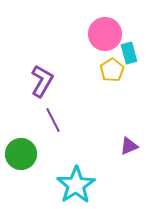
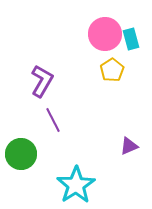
cyan rectangle: moved 2 px right, 14 px up
